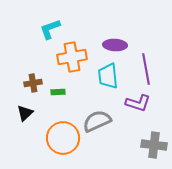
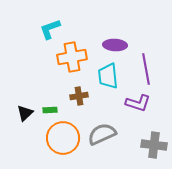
brown cross: moved 46 px right, 13 px down
green rectangle: moved 8 px left, 18 px down
gray semicircle: moved 5 px right, 13 px down
